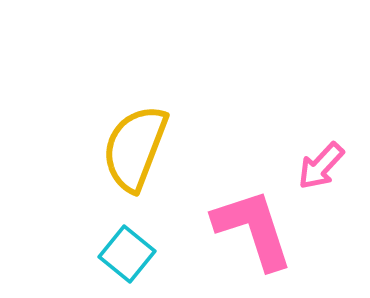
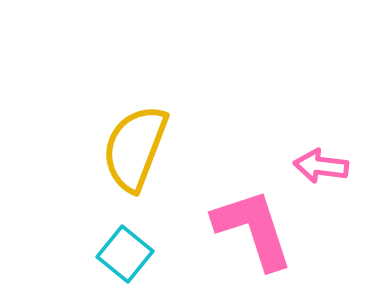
pink arrow: rotated 54 degrees clockwise
cyan square: moved 2 px left
